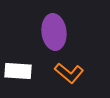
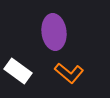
white rectangle: rotated 32 degrees clockwise
